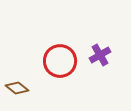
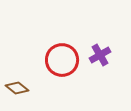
red circle: moved 2 px right, 1 px up
